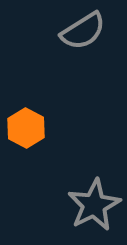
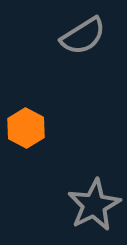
gray semicircle: moved 5 px down
